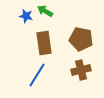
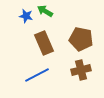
brown rectangle: rotated 15 degrees counterclockwise
blue line: rotated 30 degrees clockwise
